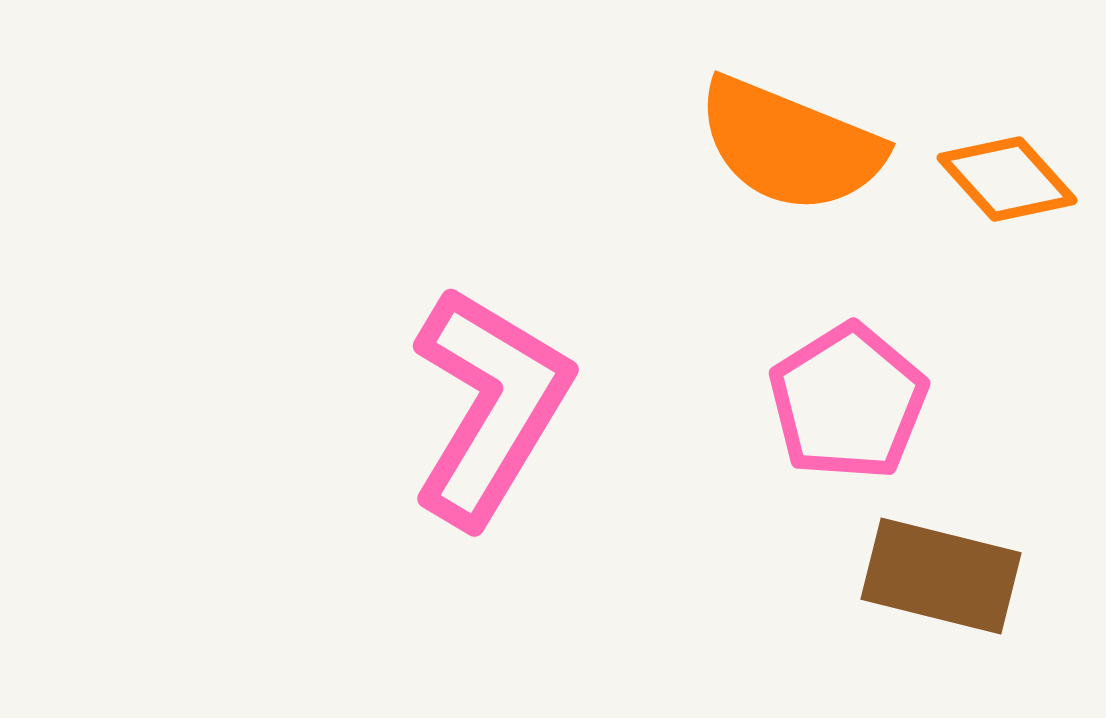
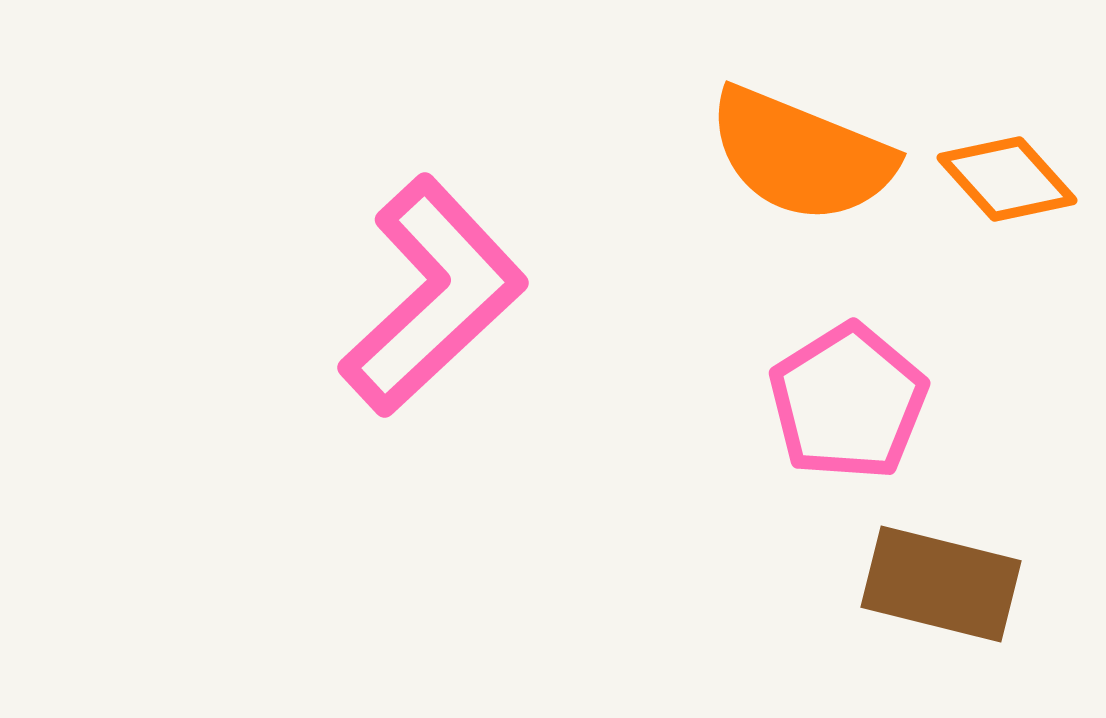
orange semicircle: moved 11 px right, 10 px down
pink L-shape: moved 57 px left, 110 px up; rotated 16 degrees clockwise
brown rectangle: moved 8 px down
